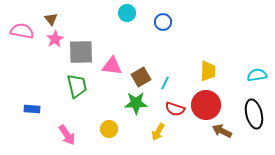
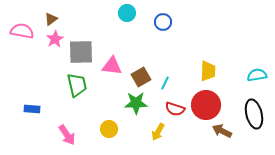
brown triangle: rotated 32 degrees clockwise
green trapezoid: moved 1 px up
